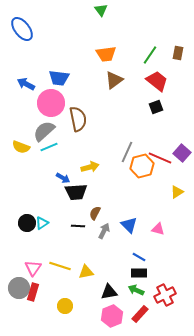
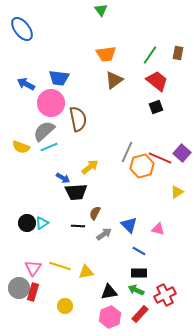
yellow arrow at (90, 167): rotated 24 degrees counterclockwise
gray arrow at (104, 231): moved 3 px down; rotated 28 degrees clockwise
blue line at (139, 257): moved 6 px up
pink hexagon at (112, 316): moved 2 px left, 1 px down
